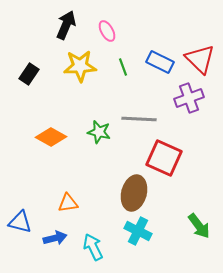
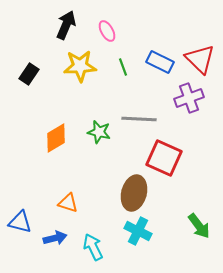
orange diamond: moved 5 px right, 1 px down; rotated 60 degrees counterclockwise
orange triangle: rotated 25 degrees clockwise
